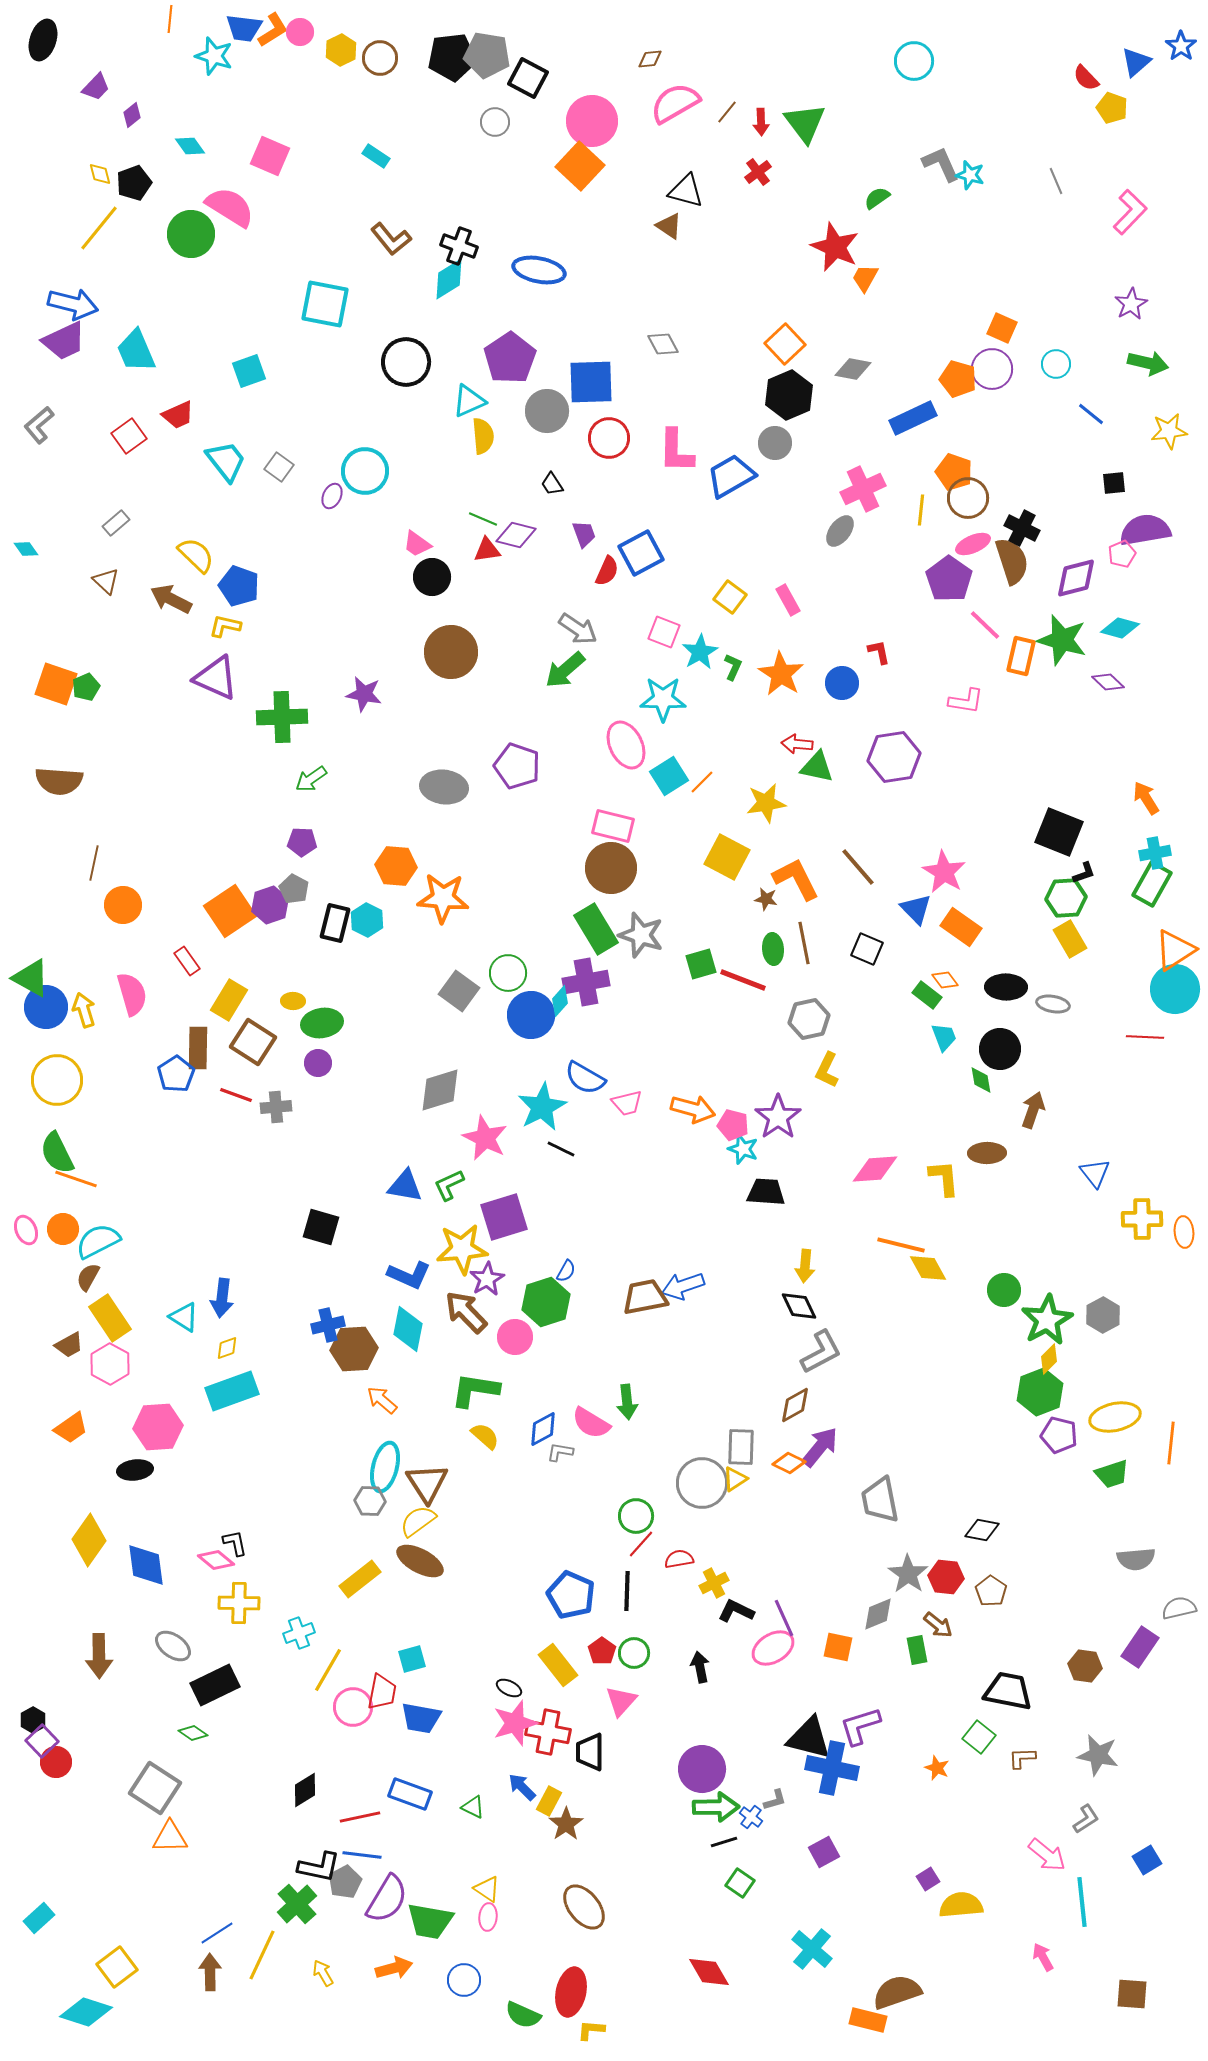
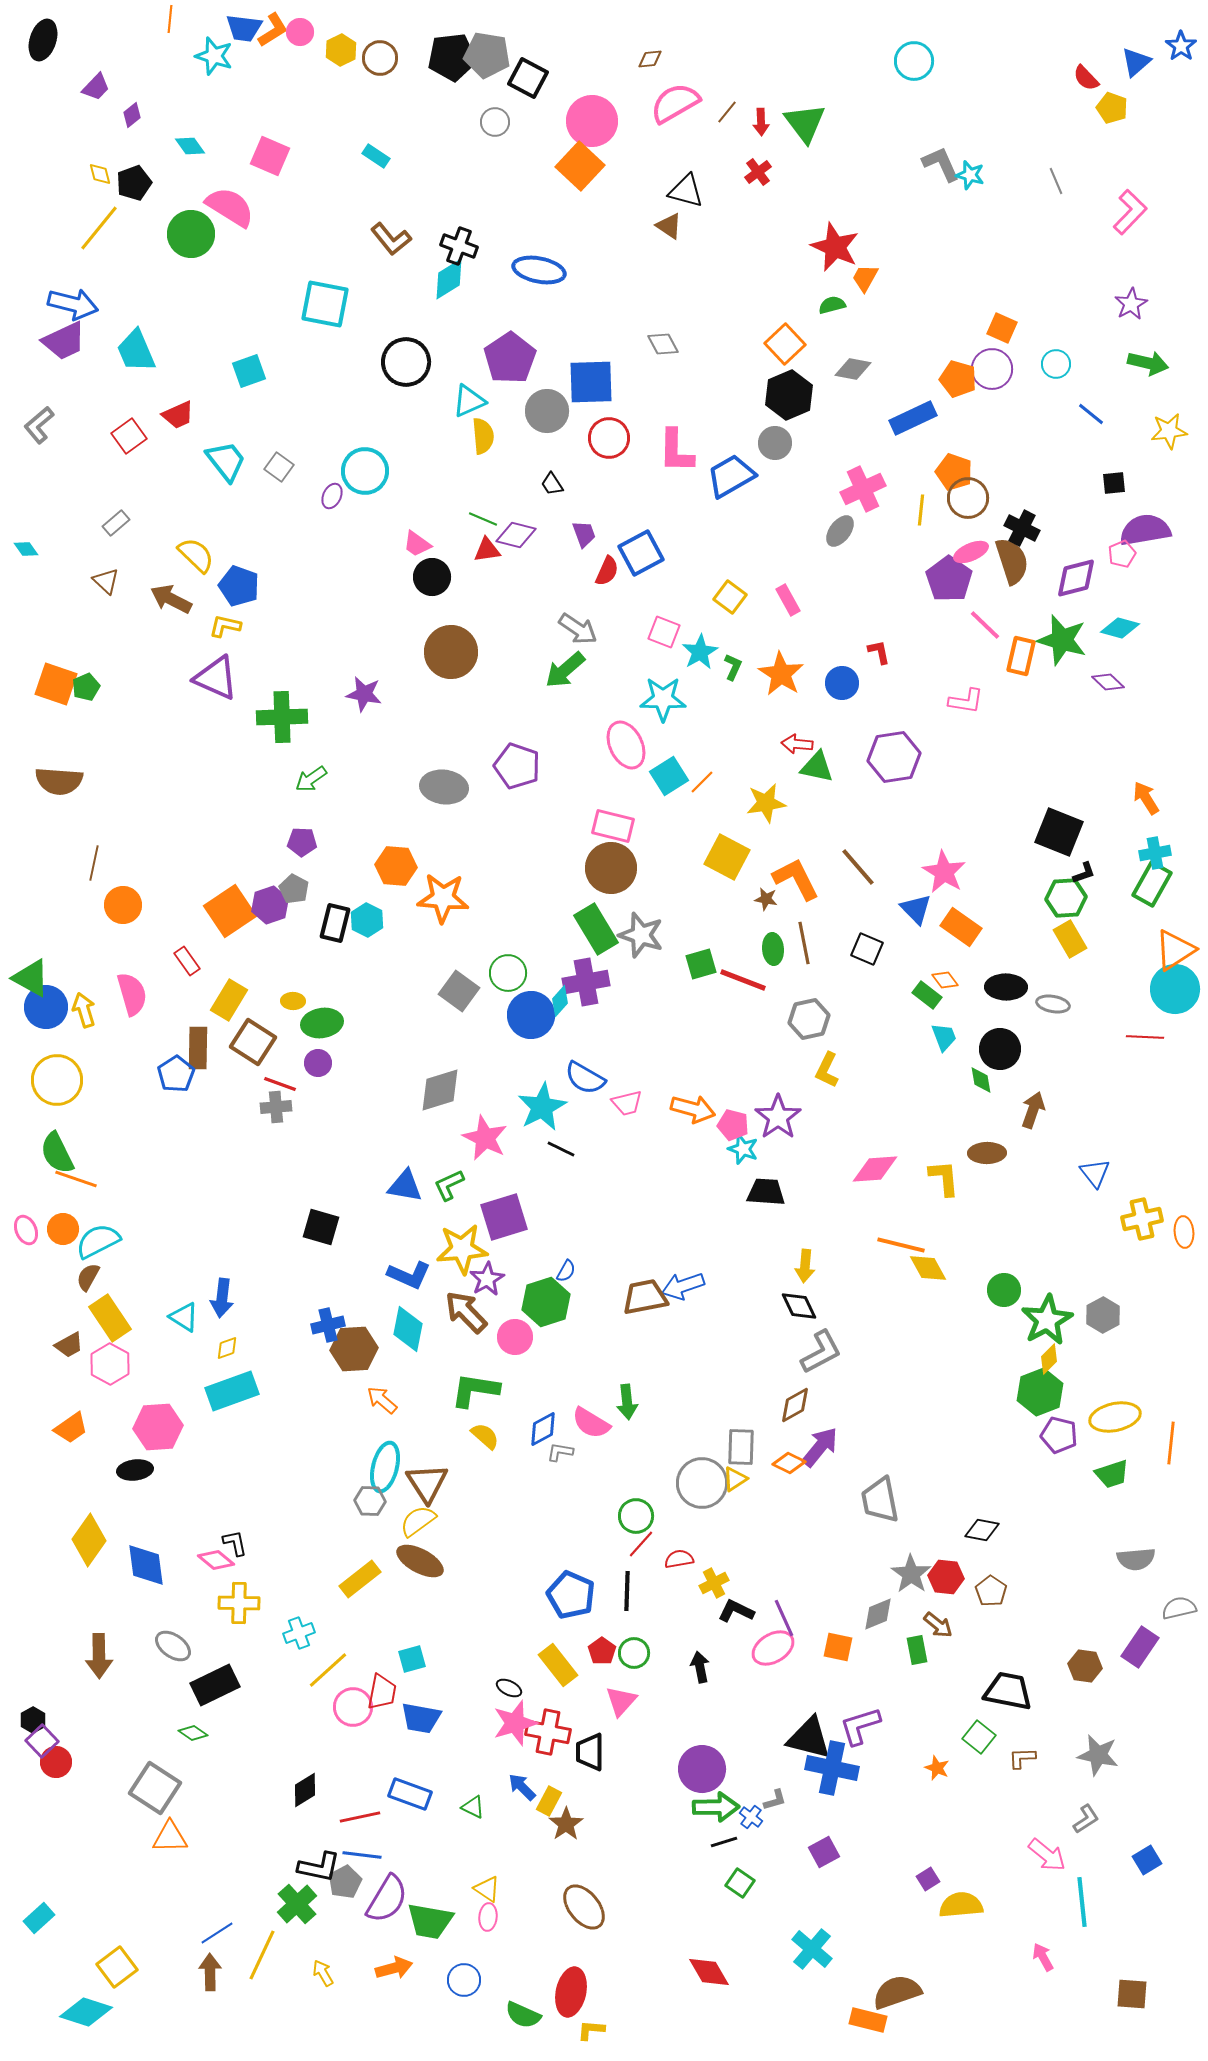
green semicircle at (877, 198): moved 45 px left, 107 px down; rotated 20 degrees clockwise
pink ellipse at (973, 544): moved 2 px left, 8 px down
red line at (236, 1095): moved 44 px right, 11 px up
yellow cross at (1142, 1219): rotated 12 degrees counterclockwise
gray star at (908, 1574): moved 3 px right
yellow line at (328, 1670): rotated 18 degrees clockwise
